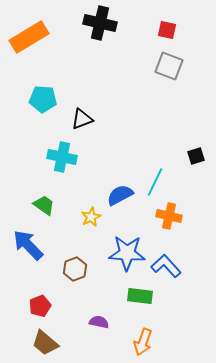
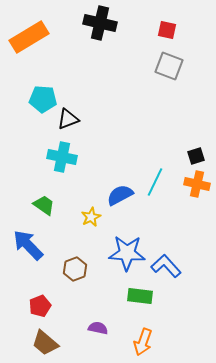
black triangle: moved 14 px left
orange cross: moved 28 px right, 32 px up
purple semicircle: moved 1 px left, 6 px down
